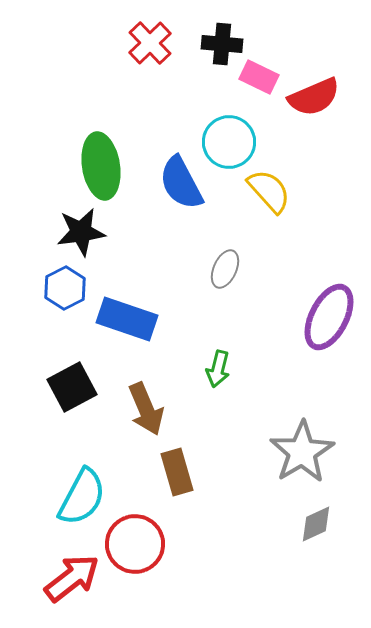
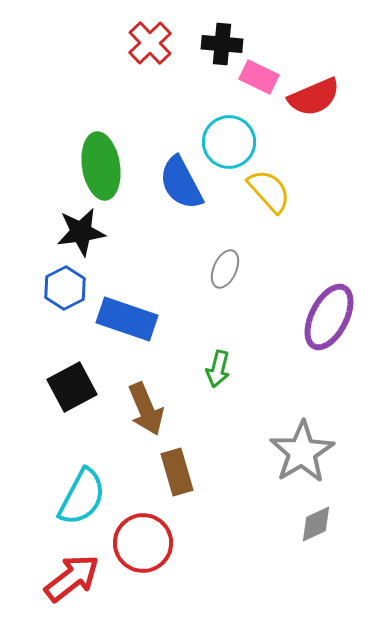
red circle: moved 8 px right, 1 px up
